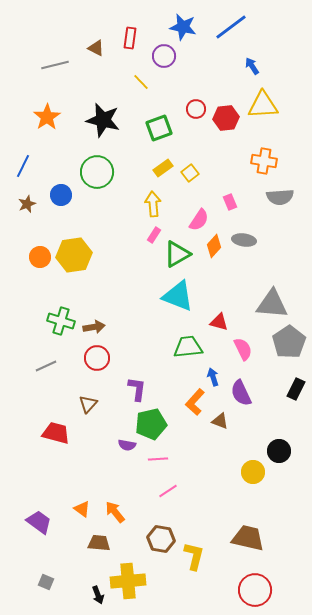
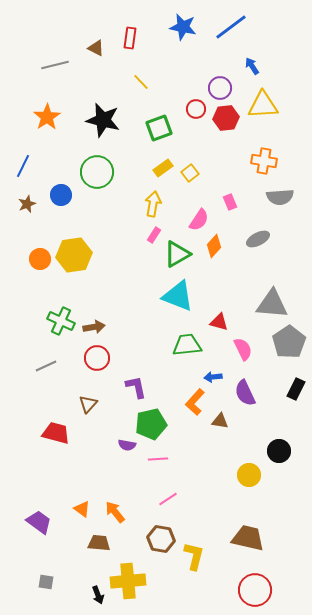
purple circle at (164, 56): moved 56 px right, 32 px down
yellow arrow at (153, 204): rotated 15 degrees clockwise
gray ellipse at (244, 240): moved 14 px right, 1 px up; rotated 35 degrees counterclockwise
orange circle at (40, 257): moved 2 px down
green cross at (61, 321): rotated 8 degrees clockwise
green trapezoid at (188, 347): moved 1 px left, 2 px up
blue arrow at (213, 377): rotated 78 degrees counterclockwise
purple L-shape at (137, 389): moved 1 px left, 2 px up; rotated 20 degrees counterclockwise
purple semicircle at (241, 393): moved 4 px right
brown triangle at (220, 421): rotated 12 degrees counterclockwise
yellow circle at (253, 472): moved 4 px left, 3 px down
pink line at (168, 491): moved 8 px down
gray square at (46, 582): rotated 14 degrees counterclockwise
